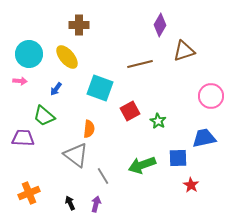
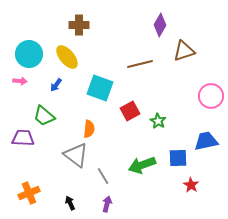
blue arrow: moved 4 px up
blue trapezoid: moved 2 px right, 3 px down
purple arrow: moved 11 px right
